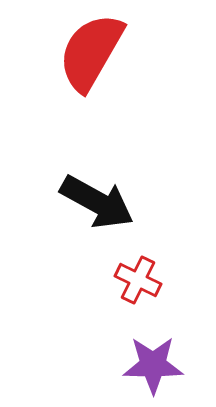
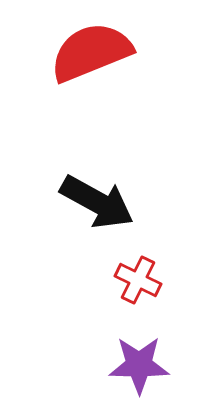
red semicircle: rotated 38 degrees clockwise
purple star: moved 14 px left
